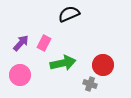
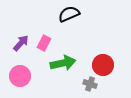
pink circle: moved 1 px down
